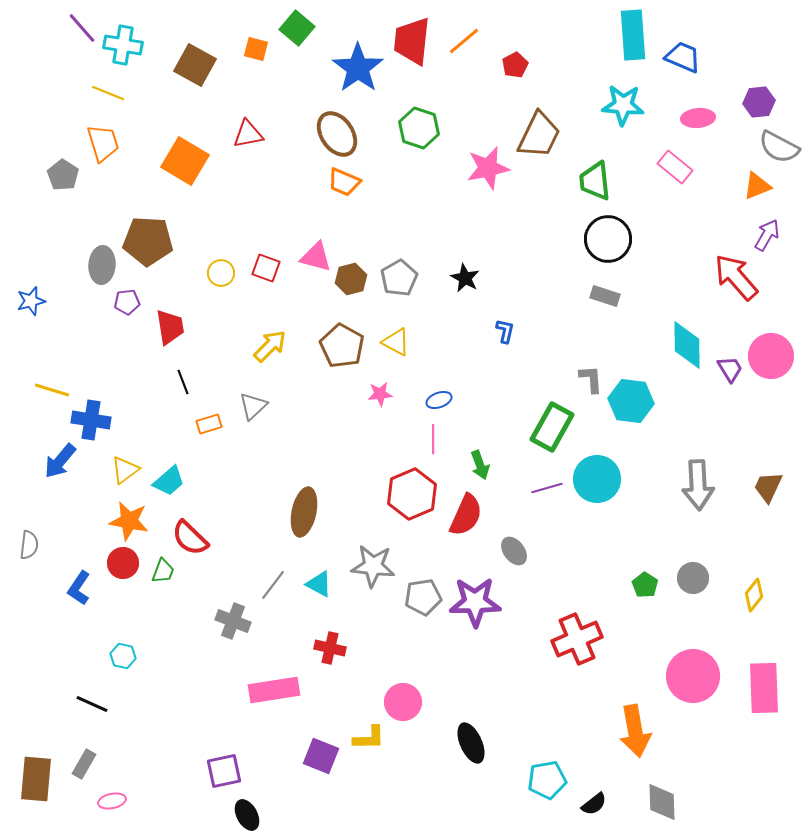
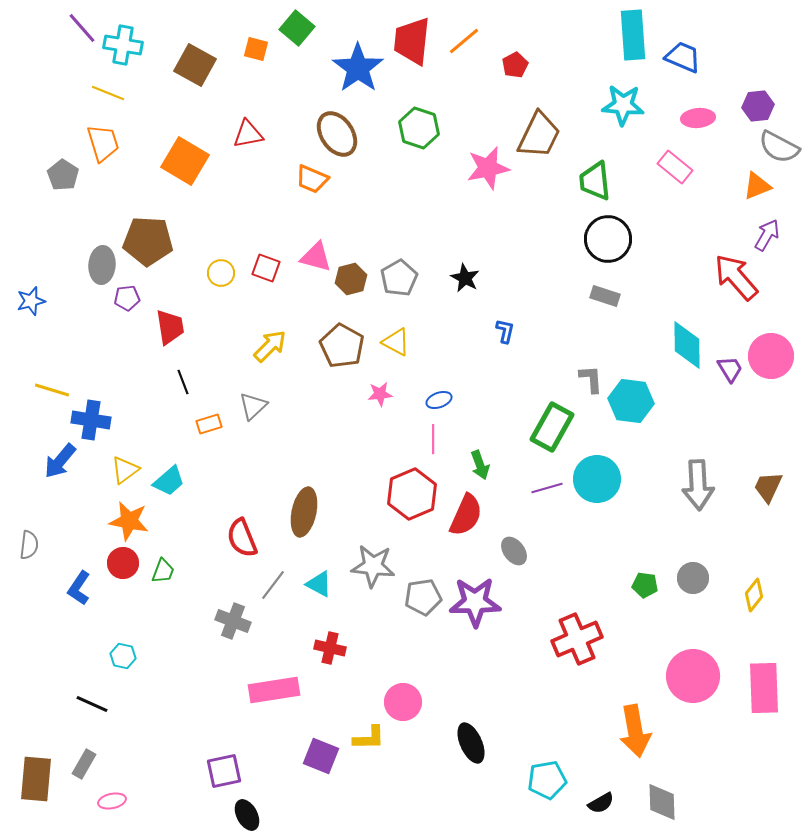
purple hexagon at (759, 102): moved 1 px left, 4 px down
orange trapezoid at (344, 182): moved 32 px left, 3 px up
purple pentagon at (127, 302): moved 4 px up
red semicircle at (190, 538): moved 52 px right; rotated 24 degrees clockwise
green pentagon at (645, 585): rotated 25 degrees counterclockwise
black semicircle at (594, 804): moved 7 px right, 1 px up; rotated 8 degrees clockwise
